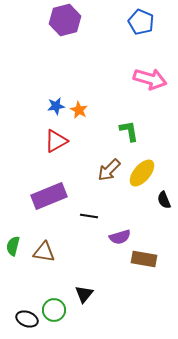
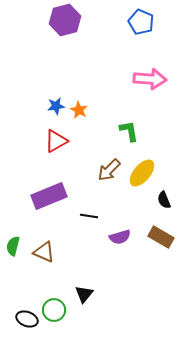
pink arrow: rotated 12 degrees counterclockwise
brown triangle: rotated 15 degrees clockwise
brown rectangle: moved 17 px right, 22 px up; rotated 20 degrees clockwise
